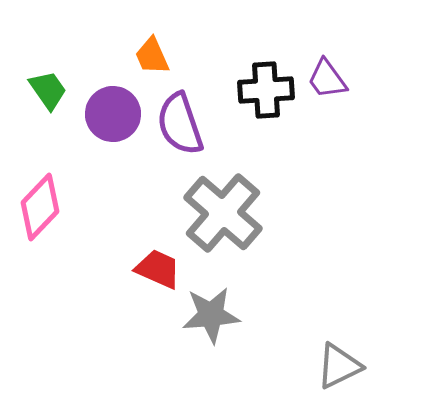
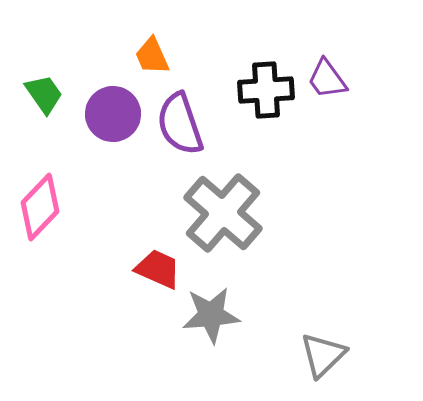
green trapezoid: moved 4 px left, 4 px down
gray triangle: moved 16 px left, 11 px up; rotated 18 degrees counterclockwise
